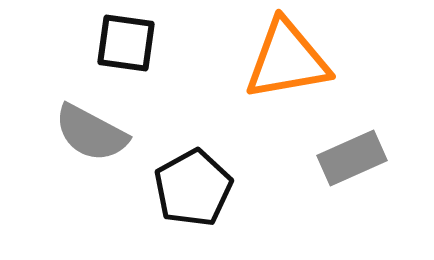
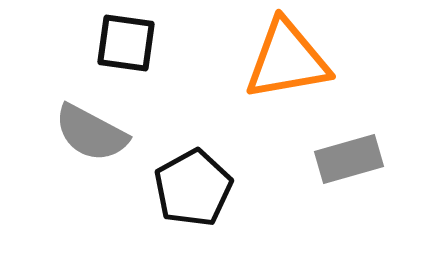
gray rectangle: moved 3 px left, 1 px down; rotated 8 degrees clockwise
